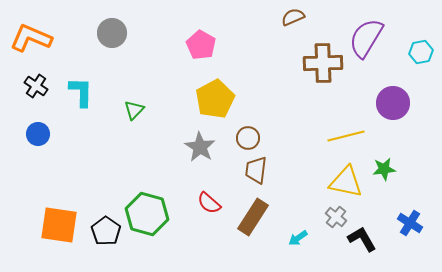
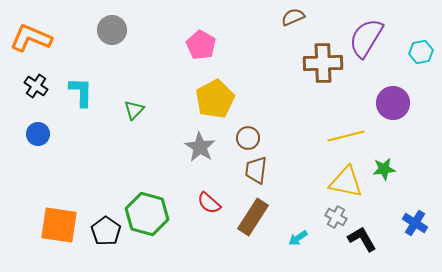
gray circle: moved 3 px up
gray cross: rotated 10 degrees counterclockwise
blue cross: moved 5 px right
